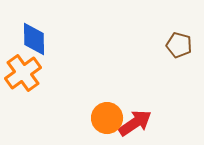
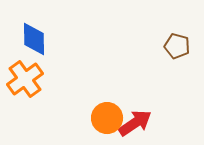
brown pentagon: moved 2 px left, 1 px down
orange cross: moved 2 px right, 6 px down
